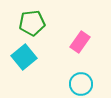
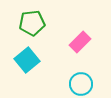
pink rectangle: rotated 10 degrees clockwise
cyan square: moved 3 px right, 3 px down
